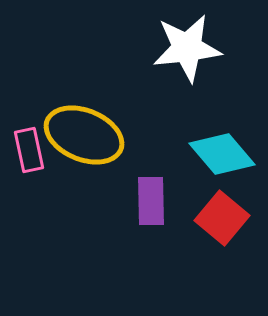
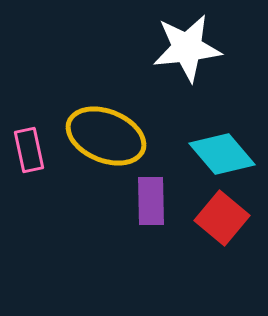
yellow ellipse: moved 22 px right, 1 px down
